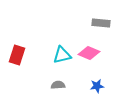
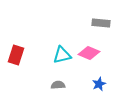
red rectangle: moved 1 px left
blue star: moved 2 px right, 2 px up; rotated 16 degrees counterclockwise
